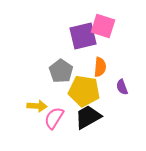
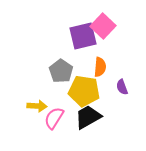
pink square: rotated 25 degrees clockwise
